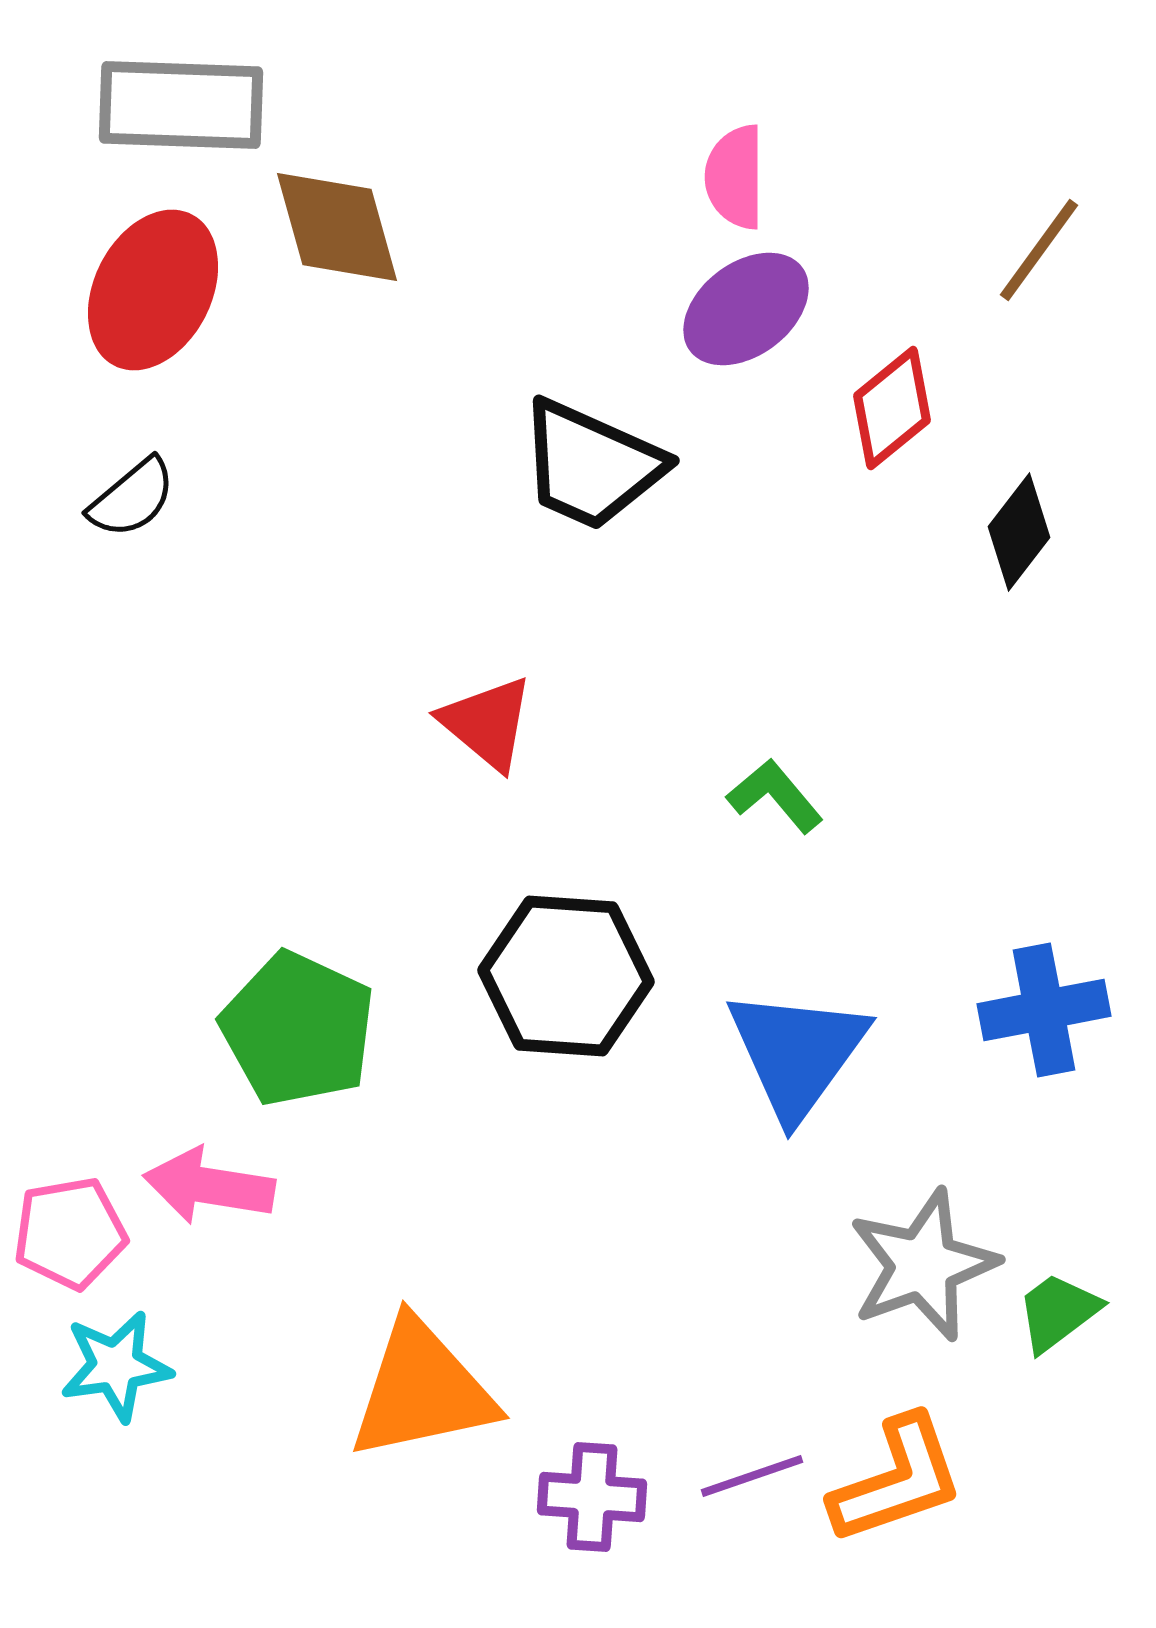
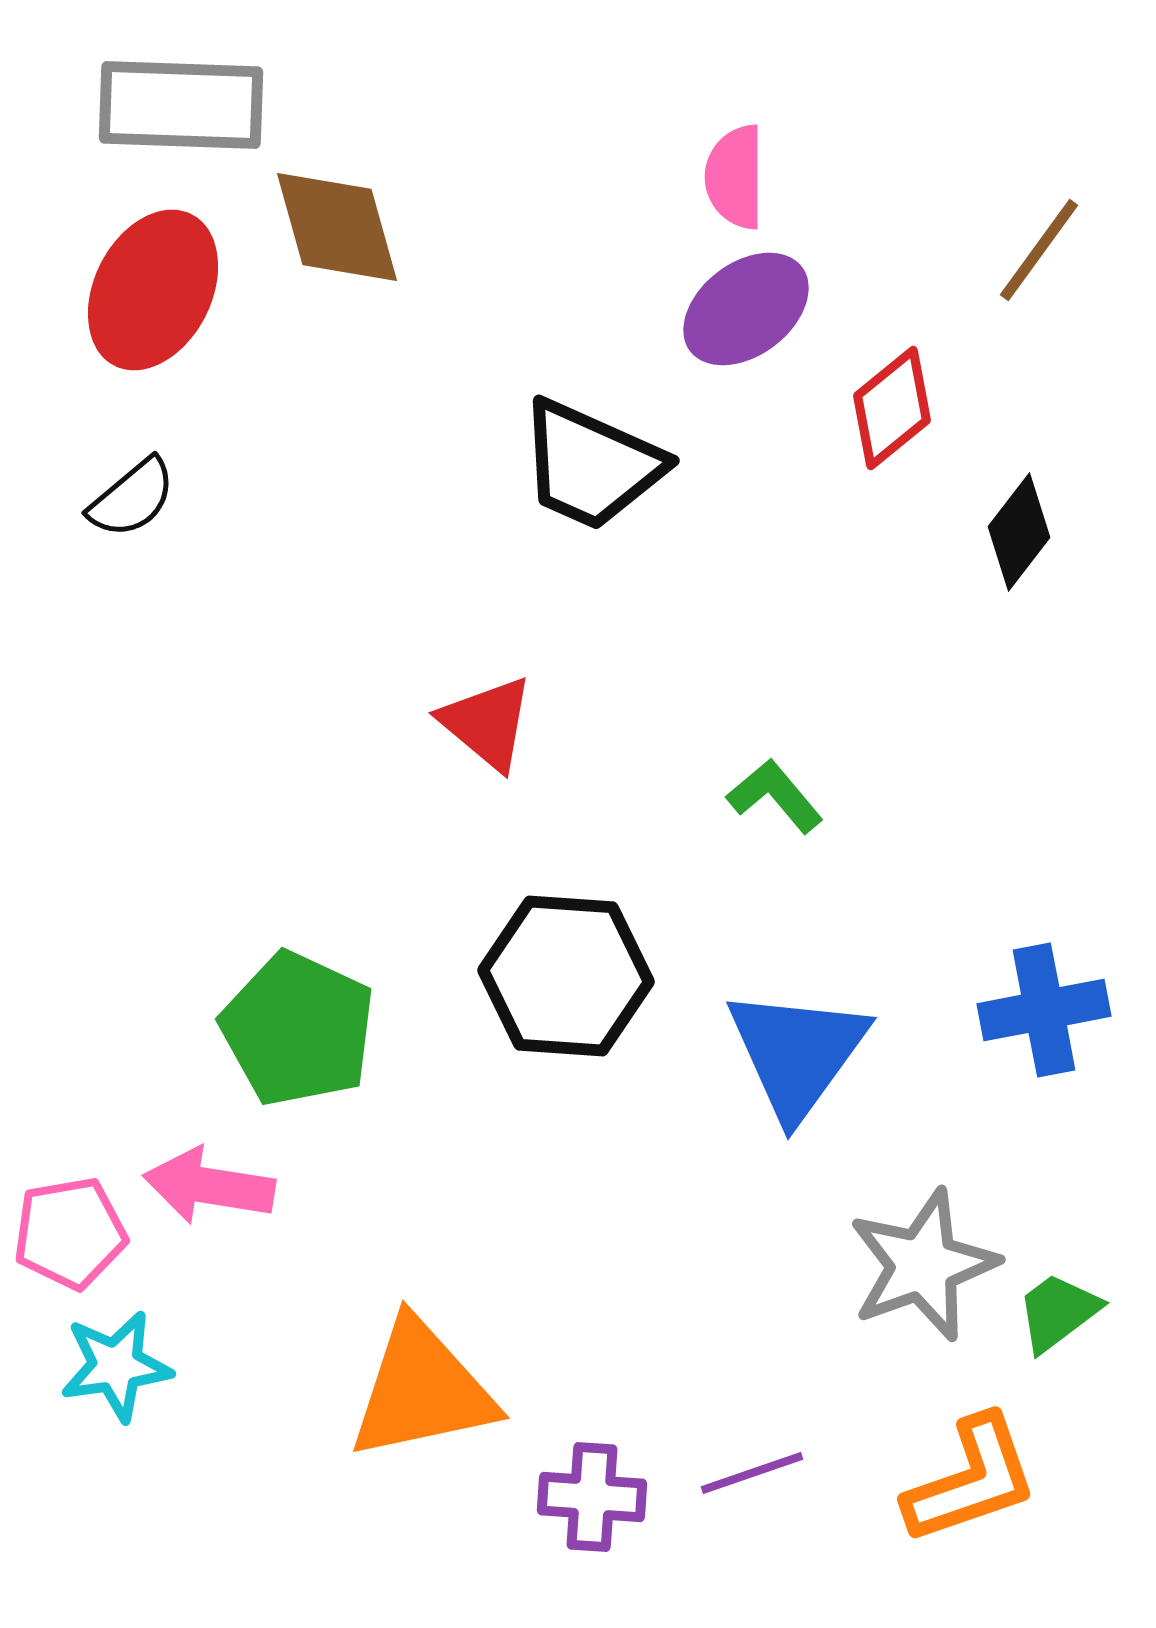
purple line: moved 3 px up
orange L-shape: moved 74 px right
